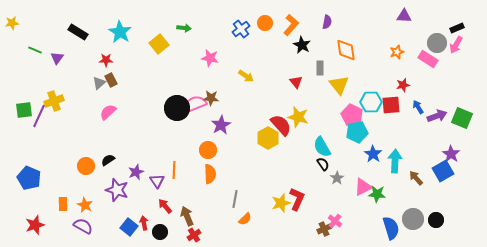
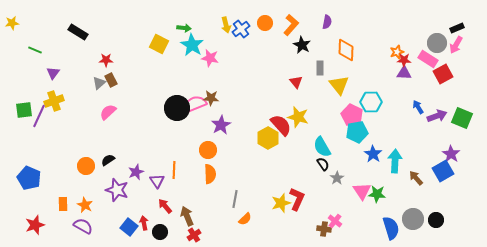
purple triangle at (404, 16): moved 57 px down
cyan star at (120, 32): moved 72 px right, 13 px down
yellow square at (159, 44): rotated 24 degrees counterclockwise
orange diamond at (346, 50): rotated 10 degrees clockwise
purple triangle at (57, 58): moved 4 px left, 15 px down
yellow arrow at (246, 76): moved 20 px left, 51 px up; rotated 42 degrees clockwise
red star at (403, 85): moved 1 px right, 25 px up; rotated 16 degrees clockwise
red square at (391, 105): moved 52 px right, 31 px up; rotated 24 degrees counterclockwise
pink triangle at (363, 187): moved 1 px left, 4 px down; rotated 36 degrees counterclockwise
brown cross at (324, 229): rotated 32 degrees clockwise
